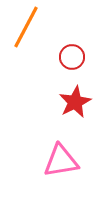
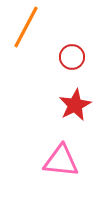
red star: moved 3 px down
pink triangle: rotated 15 degrees clockwise
